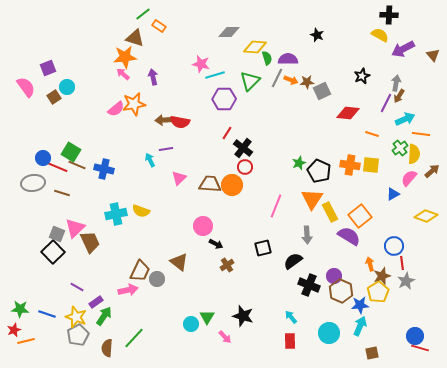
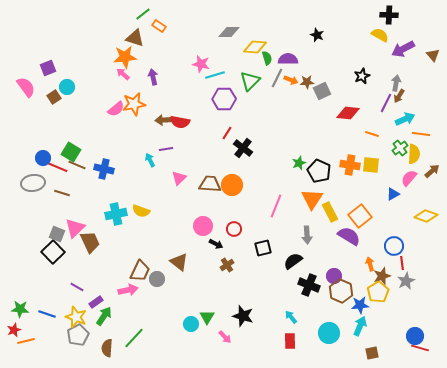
red circle at (245, 167): moved 11 px left, 62 px down
